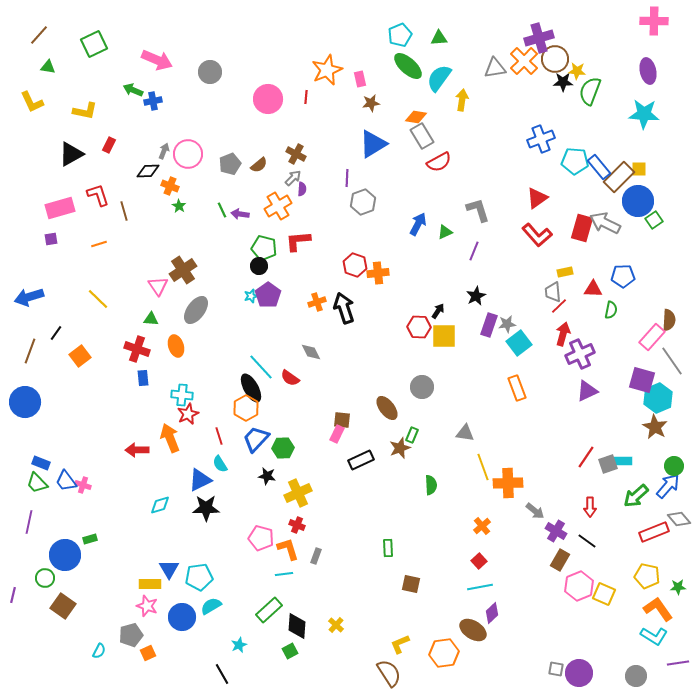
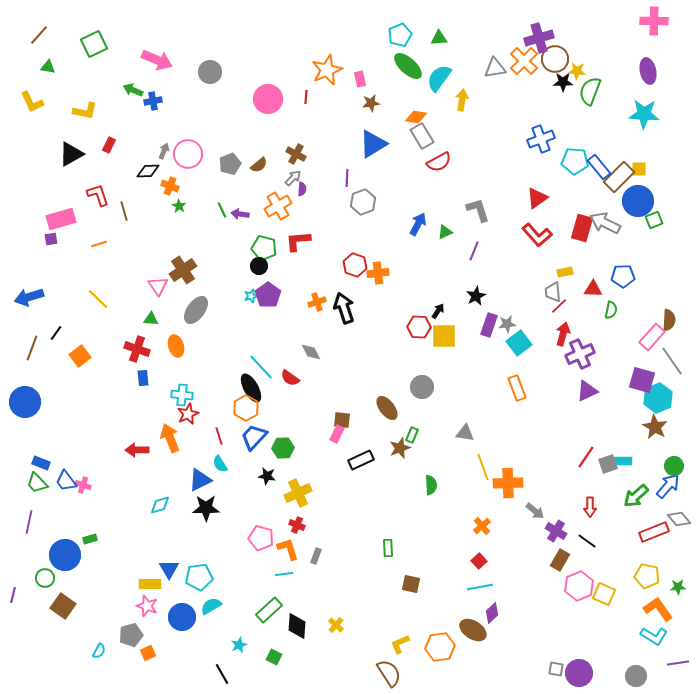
pink rectangle at (60, 208): moved 1 px right, 11 px down
green square at (654, 220): rotated 12 degrees clockwise
brown line at (30, 351): moved 2 px right, 3 px up
blue trapezoid at (256, 439): moved 2 px left, 2 px up
green square at (290, 651): moved 16 px left, 6 px down; rotated 35 degrees counterclockwise
orange hexagon at (444, 653): moved 4 px left, 6 px up
